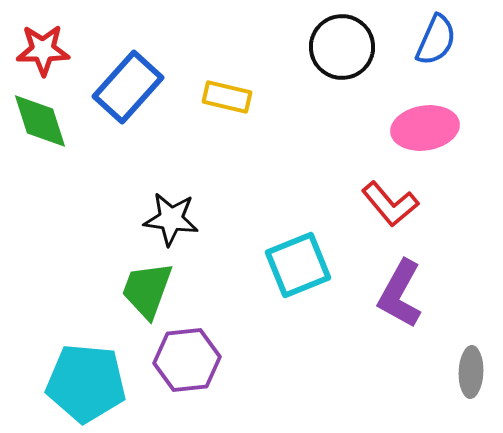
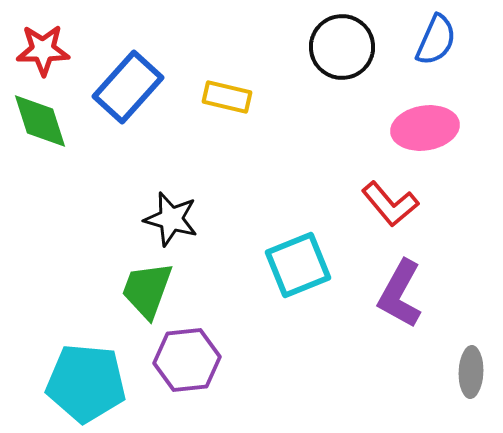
black star: rotated 8 degrees clockwise
